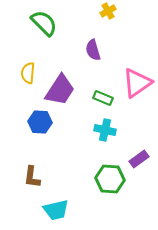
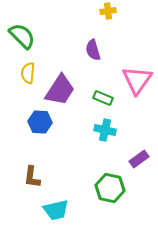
yellow cross: rotated 21 degrees clockwise
green semicircle: moved 22 px left, 13 px down
pink triangle: moved 3 px up; rotated 20 degrees counterclockwise
green hexagon: moved 9 px down; rotated 8 degrees clockwise
